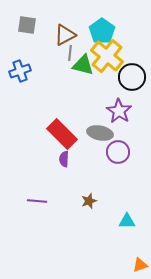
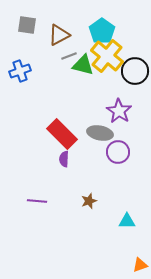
brown triangle: moved 6 px left
gray line: moved 1 px left, 3 px down; rotated 63 degrees clockwise
black circle: moved 3 px right, 6 px up
